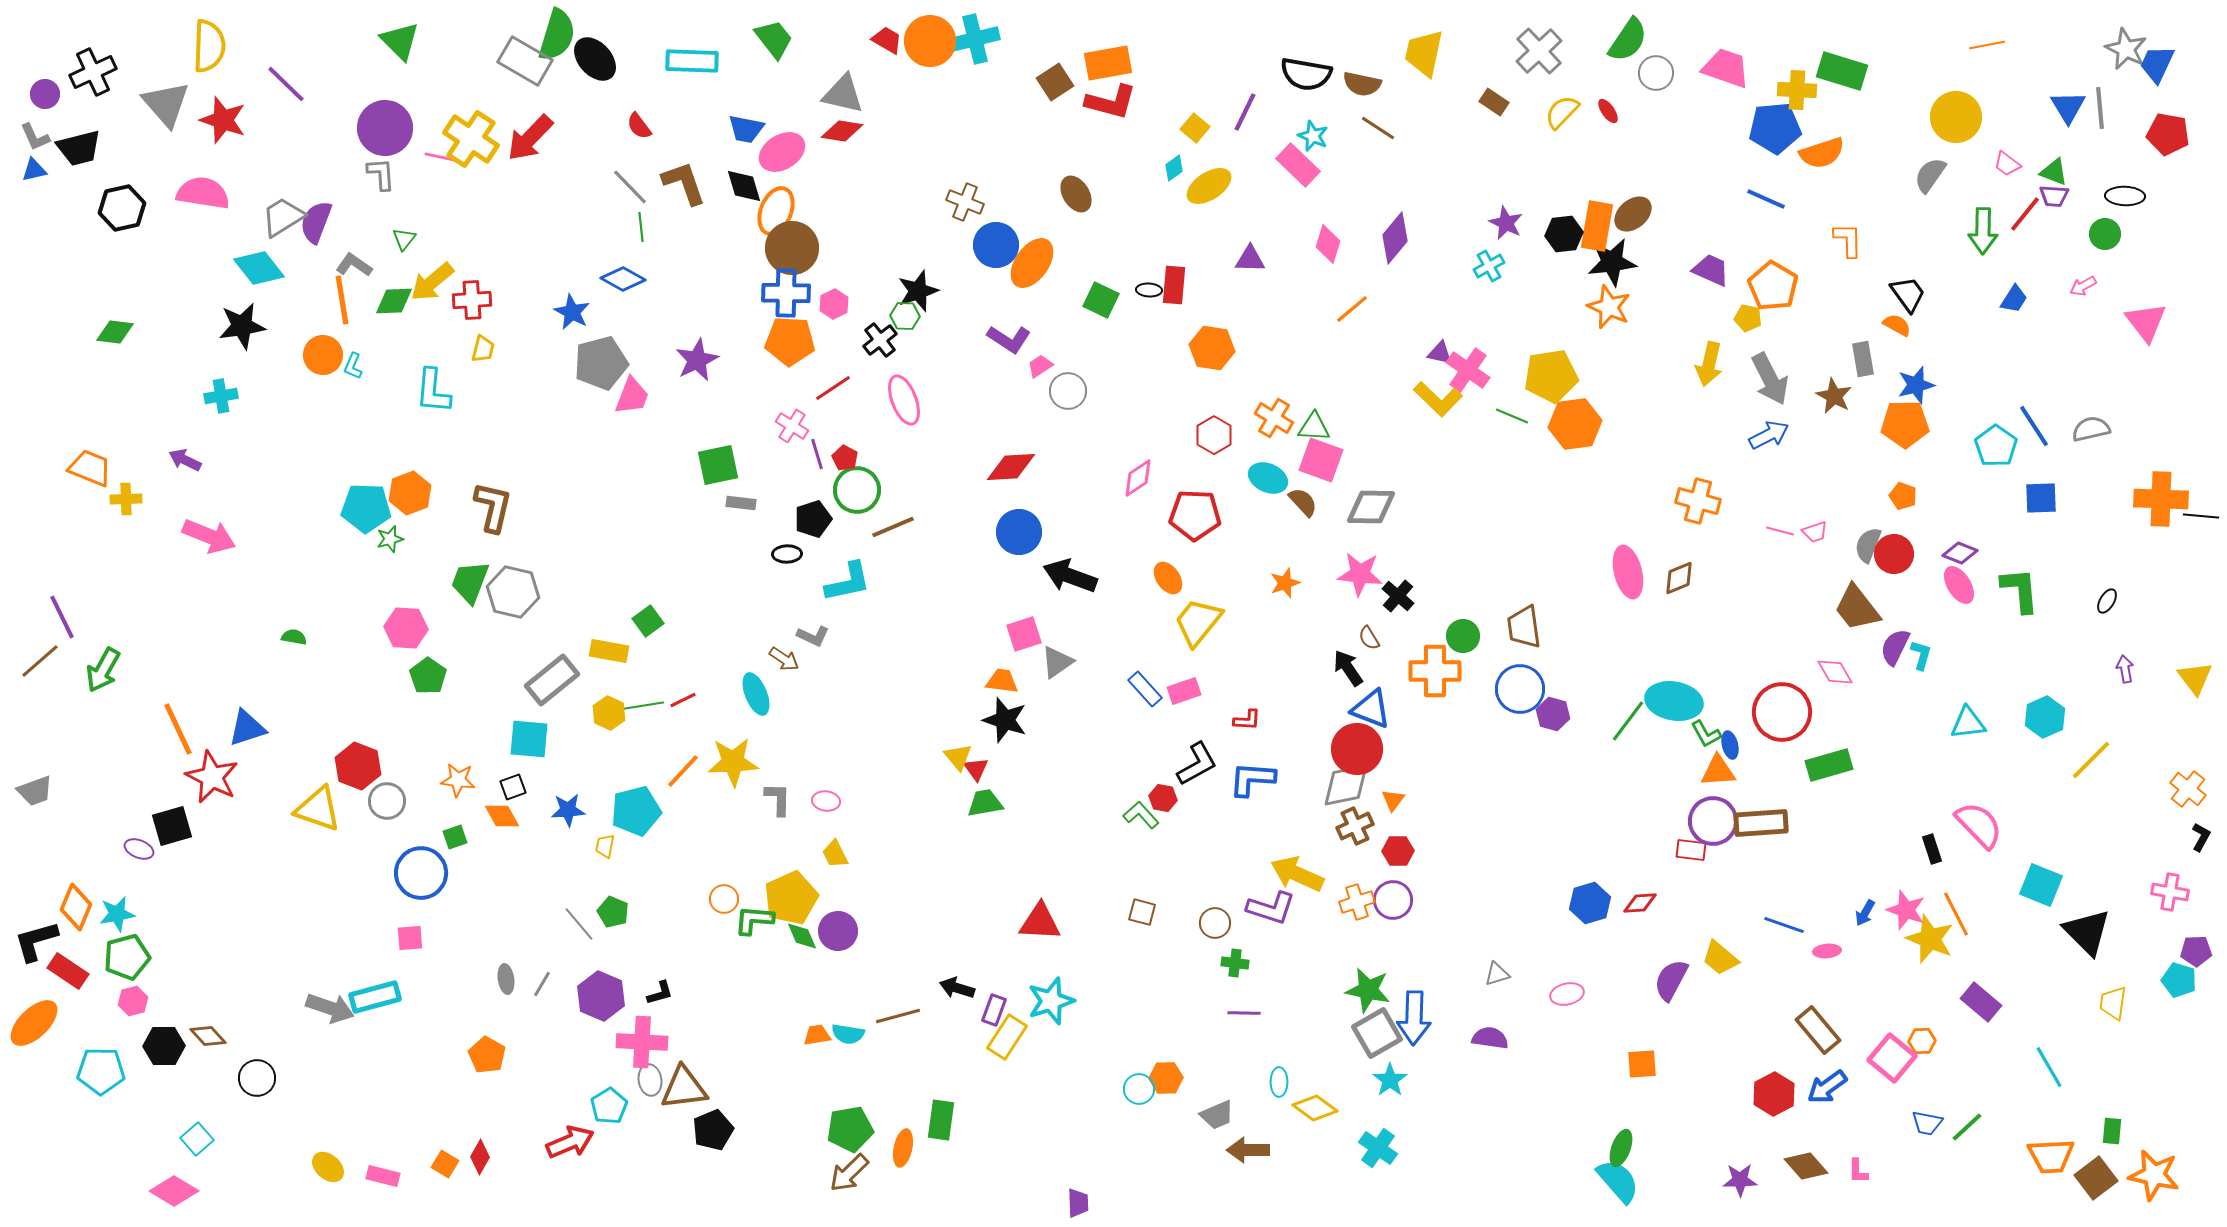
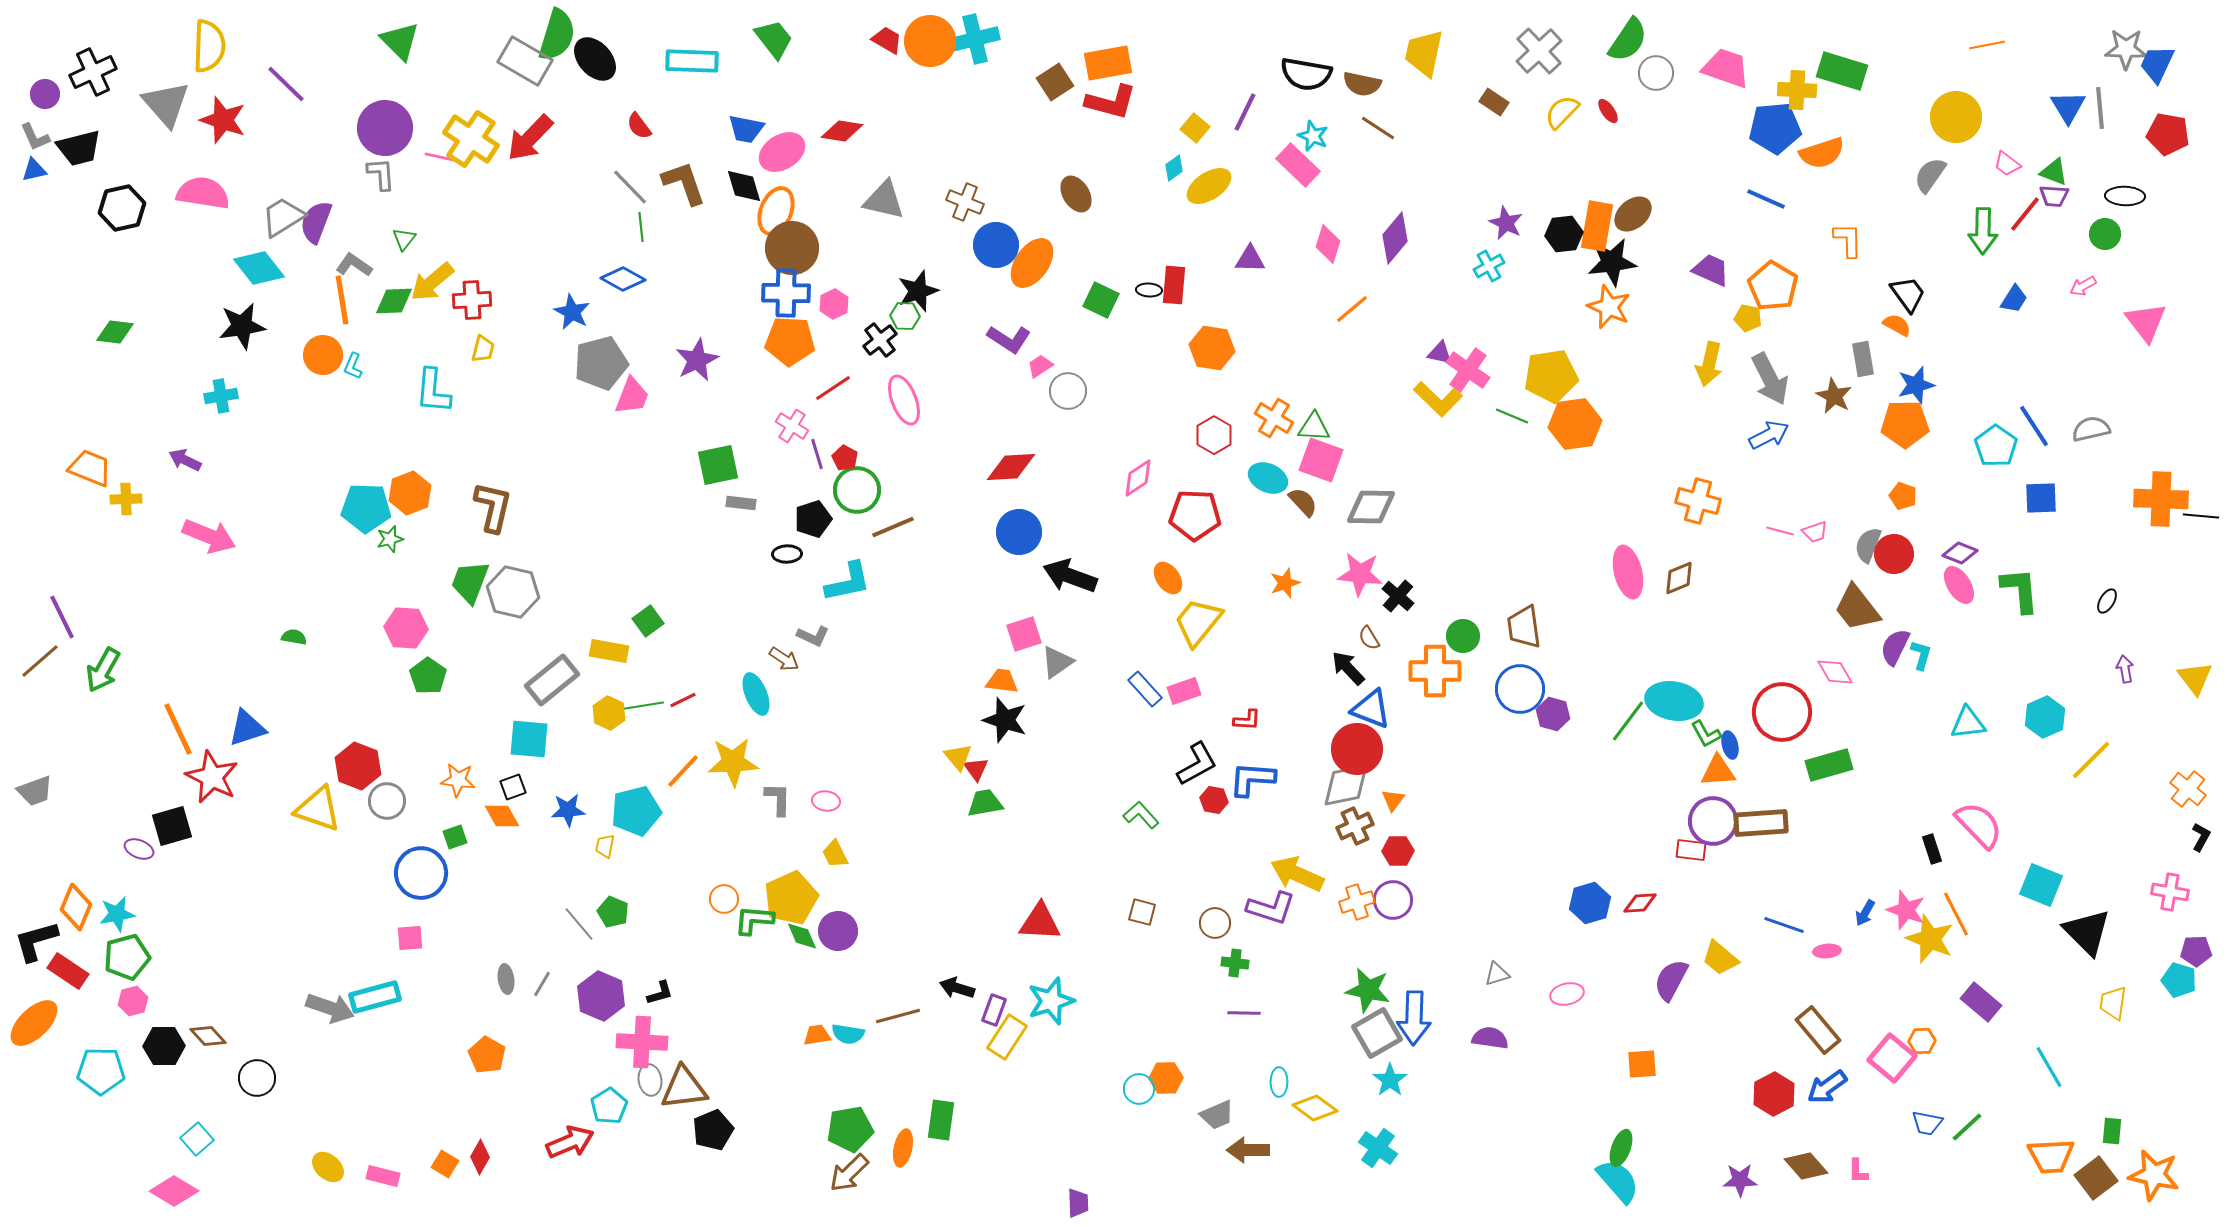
gray star at (2126, 49): rotated 24 degrees counterclockwise
gray triangle at (843, 94): moved 41 px right, 106 px down
black arrow at (1348, 668): rotated 9 degrees counterclockwise
red hexagon at (1163, 798): moved 51 px right, 2 px down
